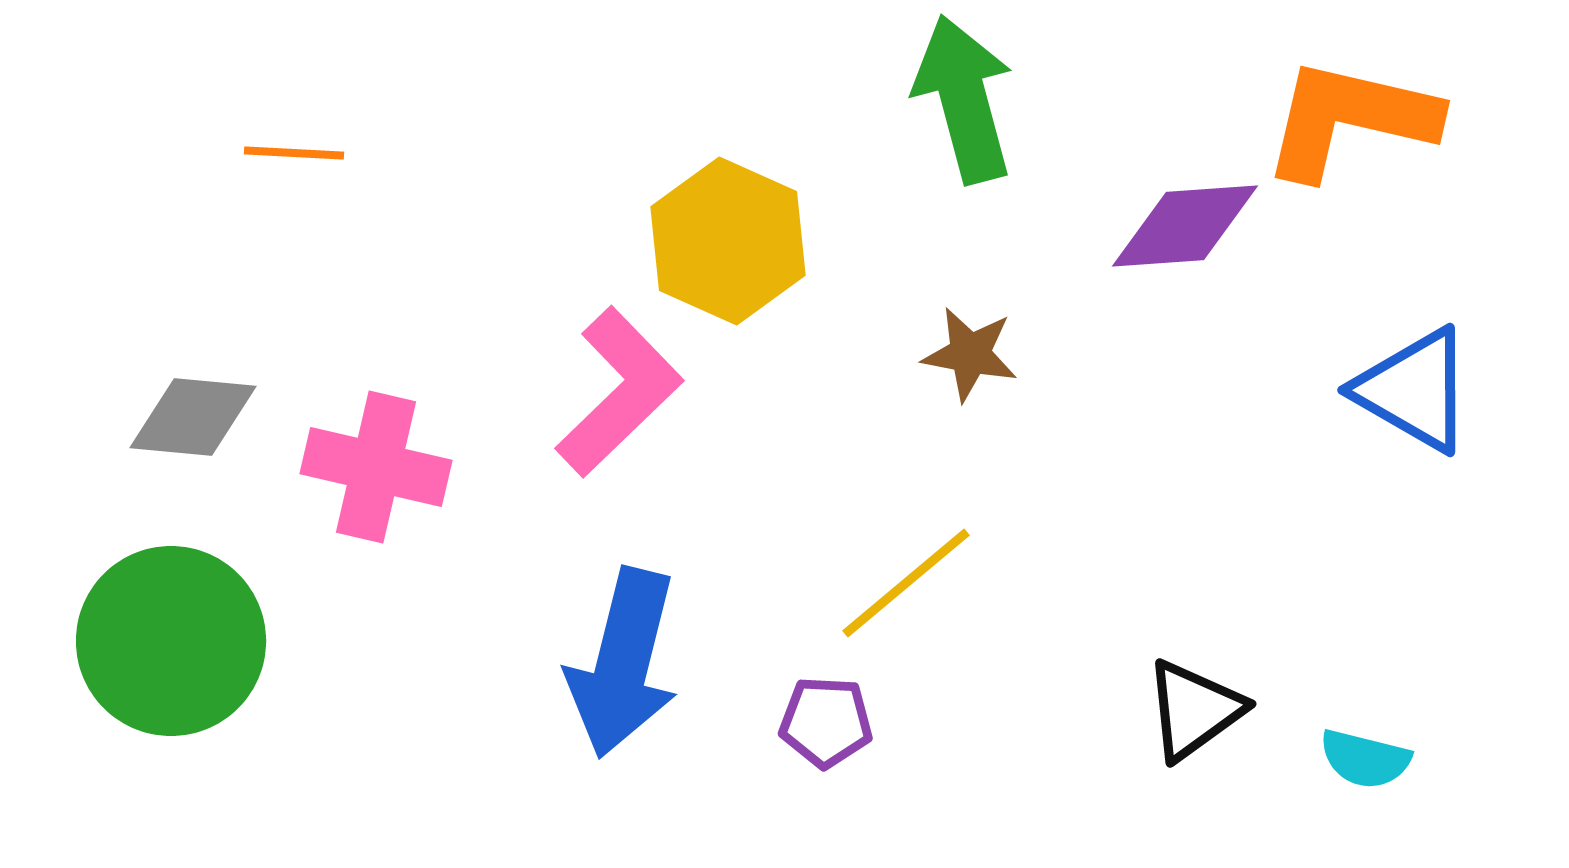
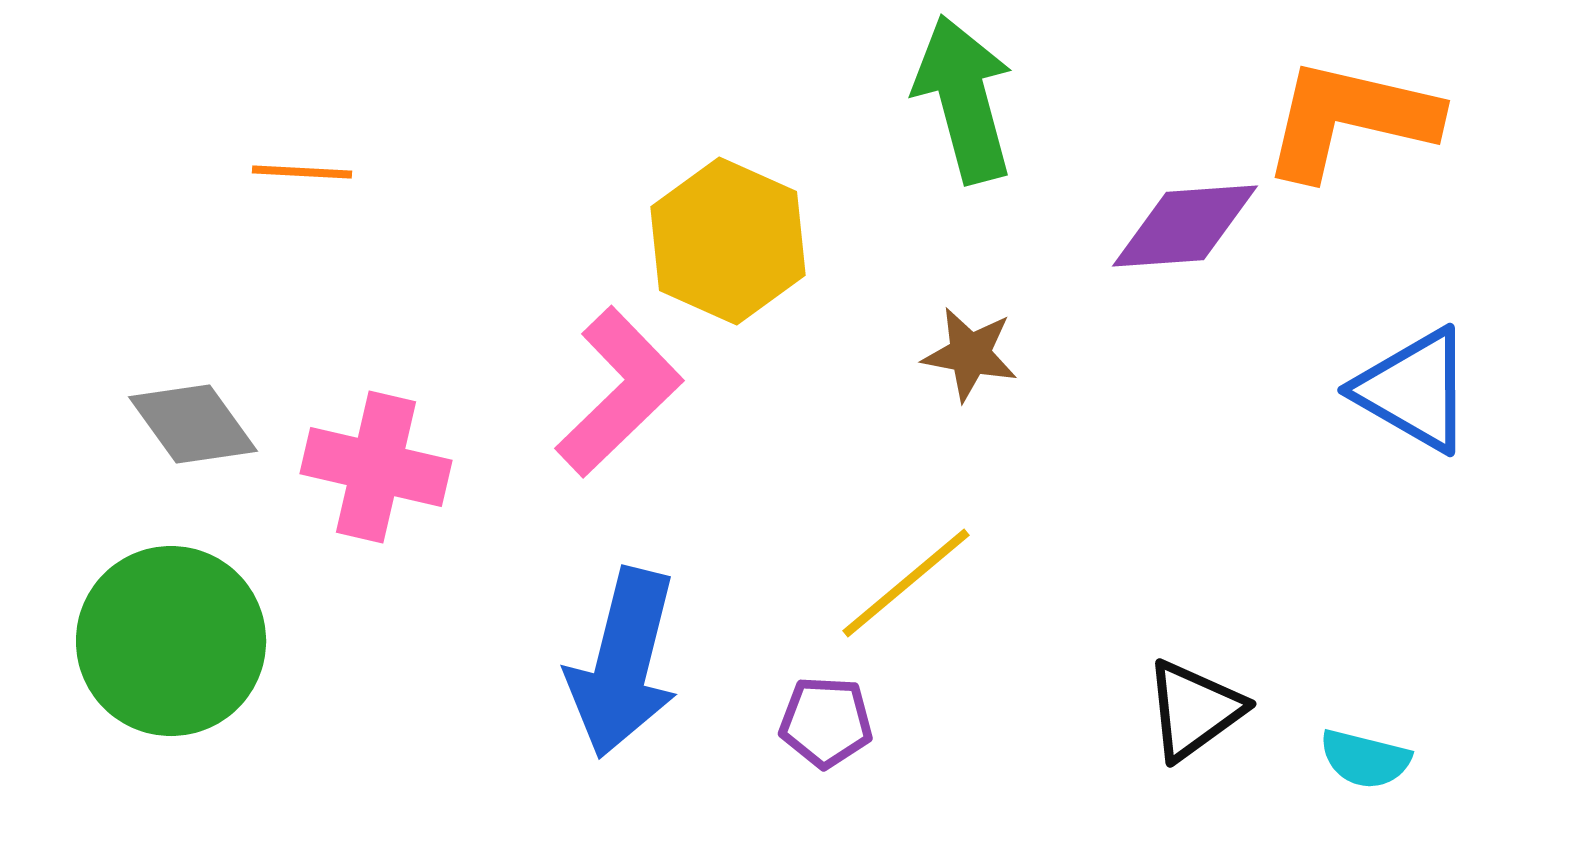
orange line: moved 8 px right, 19 px down
gray diamond: moved 7 px down; rotated 49 degrees clockwise
